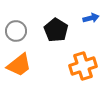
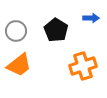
blue arrow: rotated 14 degrees clockwise
